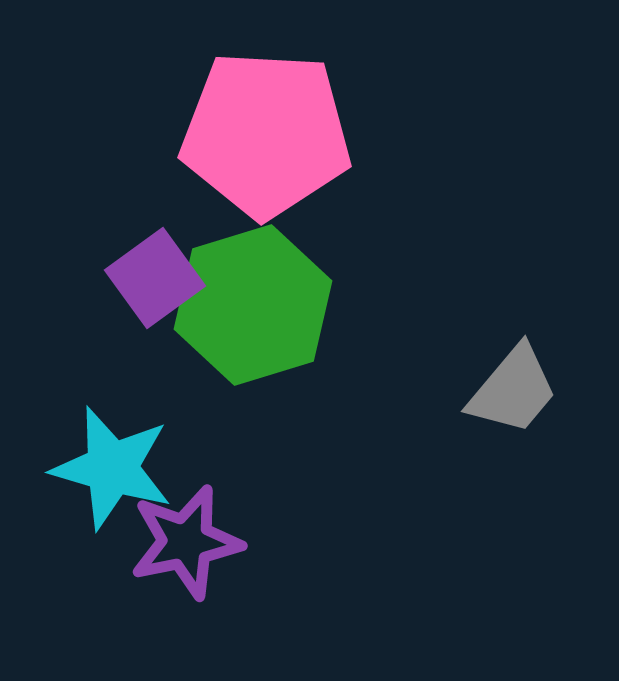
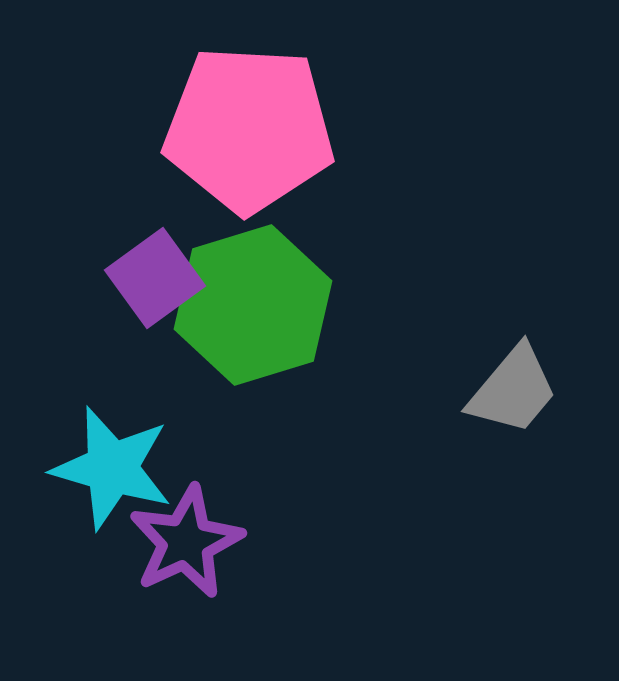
pink pentagon: moved 17 px left, 5 px up
purple star: rotated 13 degrees counterclockwise
